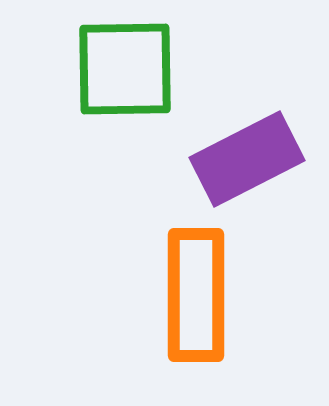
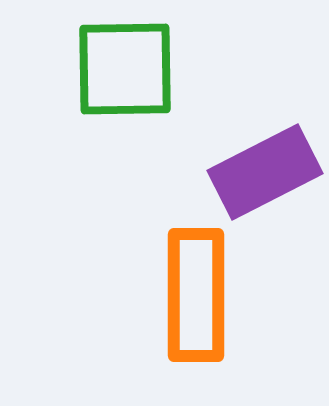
purple rectangle: moved 18 px right, 13 px down
